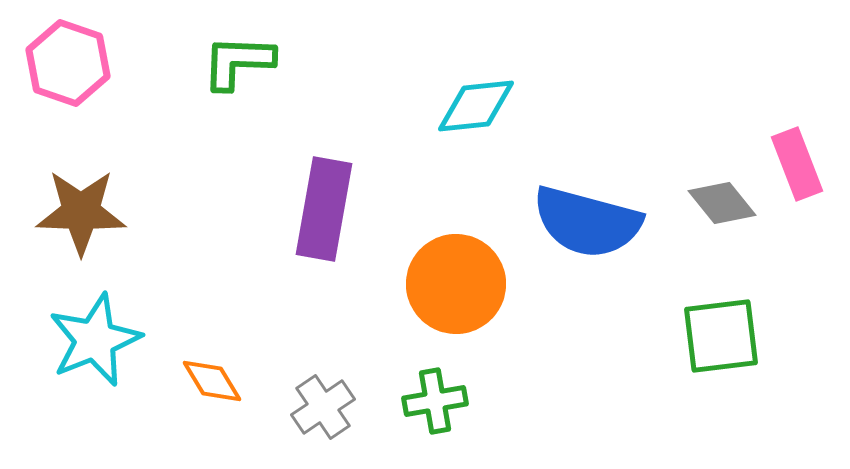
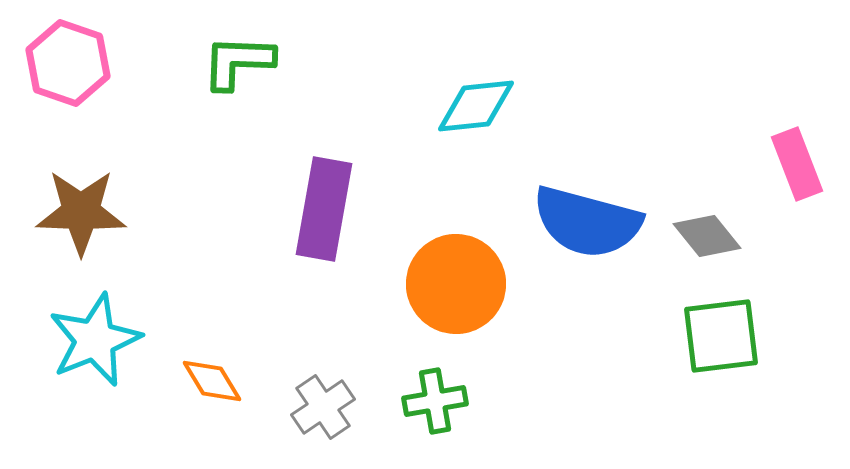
gray diamond: moved 15 px left, 33 px down
